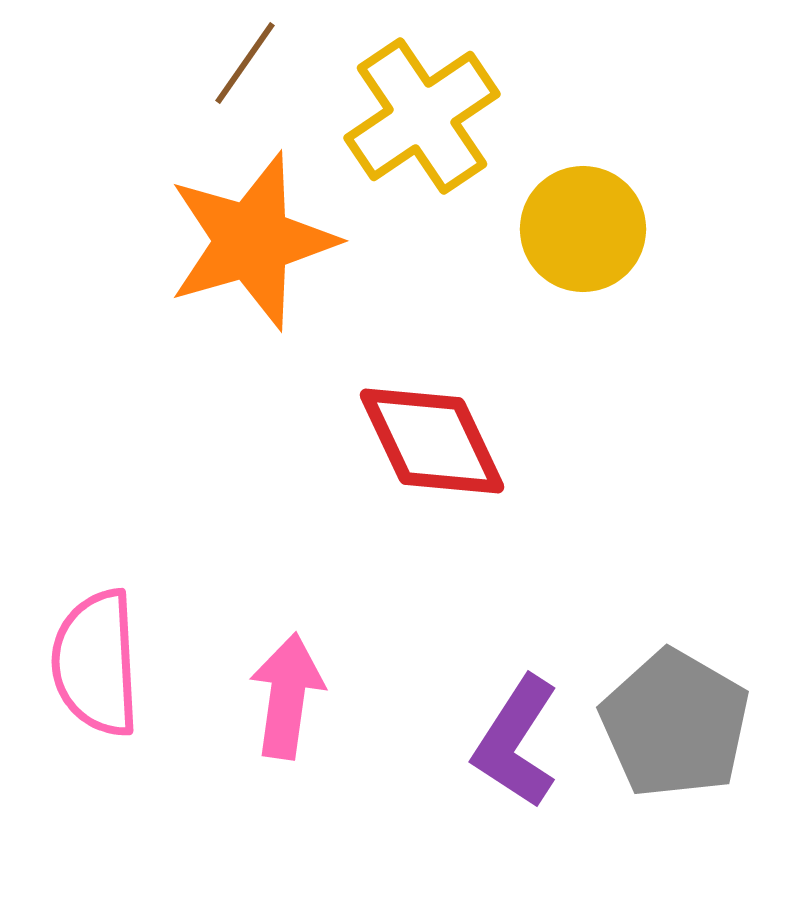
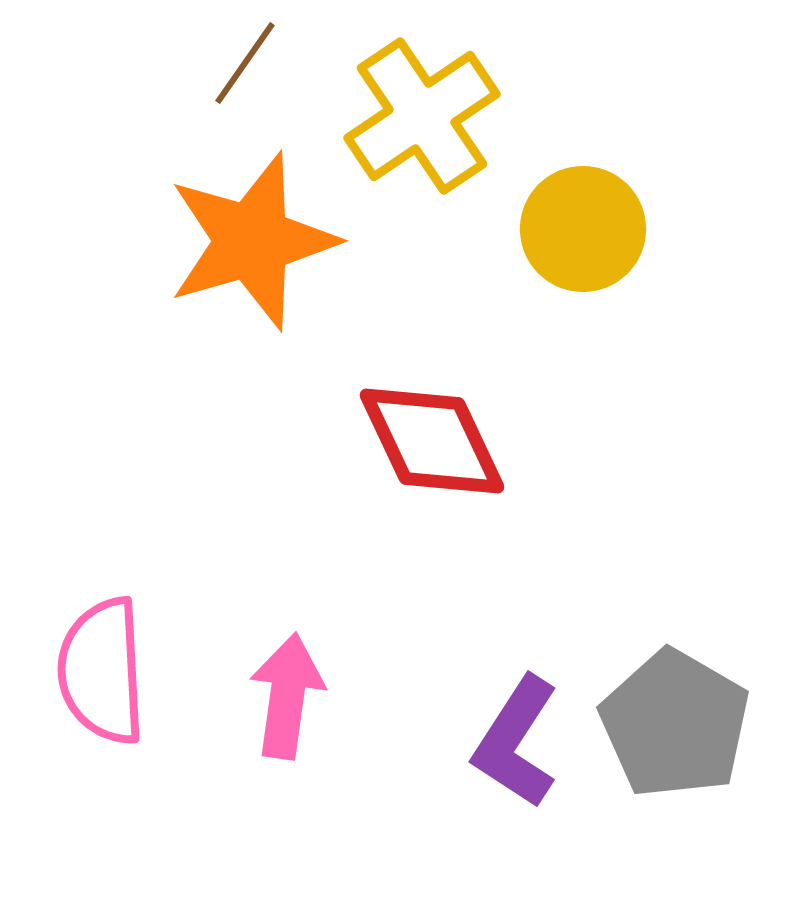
pink semicircle: moved 6 px right, 8 px down
